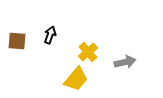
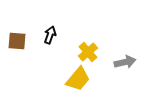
yellow trapezoid: moved 2 px right
